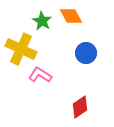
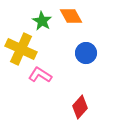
red diamond: rotated 15 degrees counterclockwise
